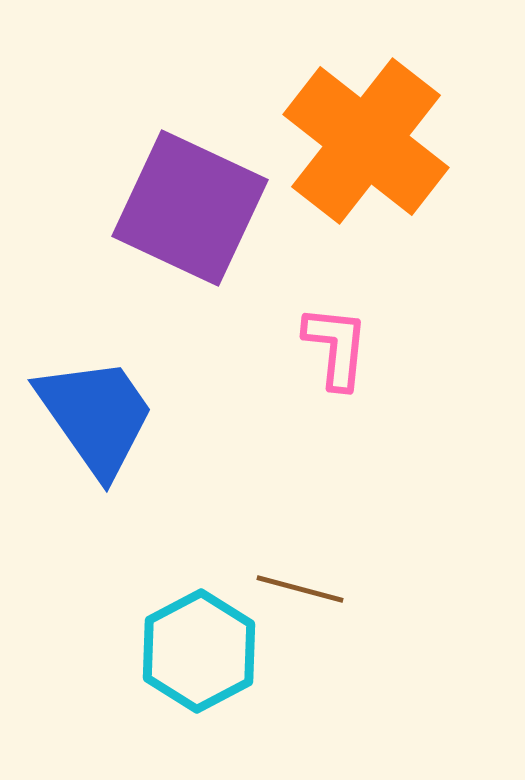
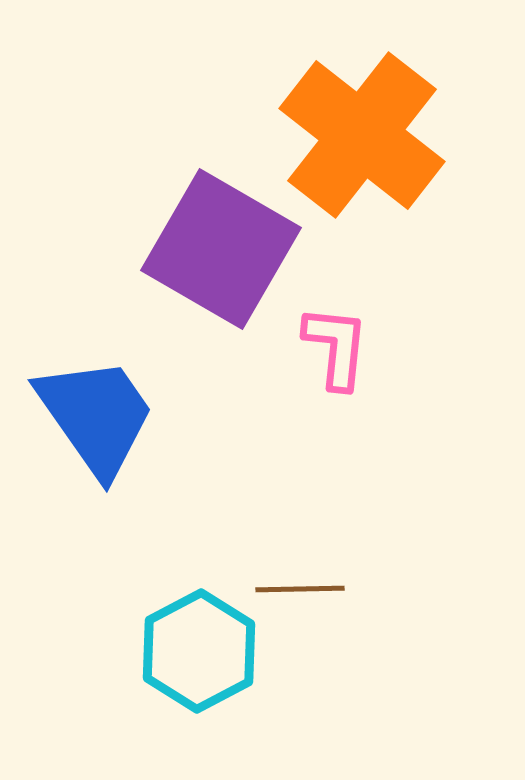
orange cross: moved 4 px left, 6 px up
purple square: moved 31 px right, 41 px down; rotated 5 degrees clockwise
brown line: rotated 16 degrees counterclockwise
